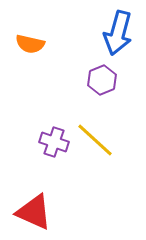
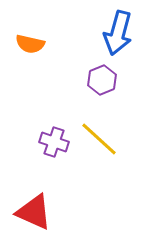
yellow line: moved 4 px right, 1 px up
